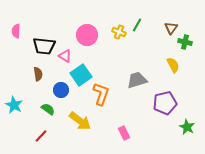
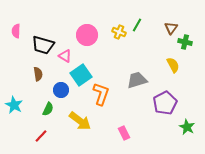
black trapezoid: moved 1 px left, 1 px up; rotated 10 degrees clockwise
purple pentagon: rotated 15 degrees counterclockwise
green semicircle: rotated 80 degrees clockwise
